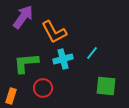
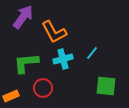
orange rectangle: rotated 49 degrees clockwise
